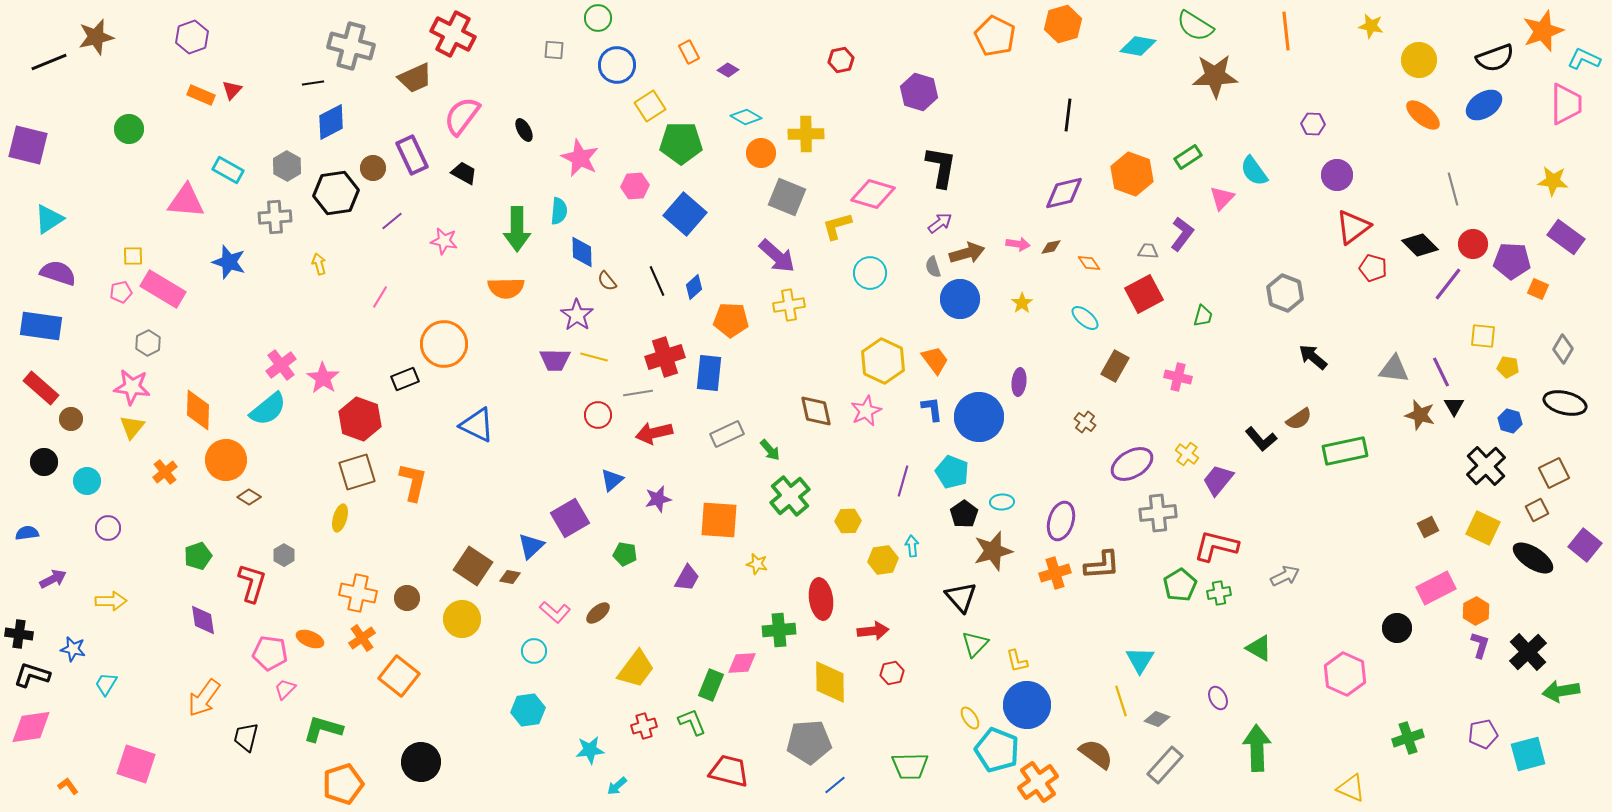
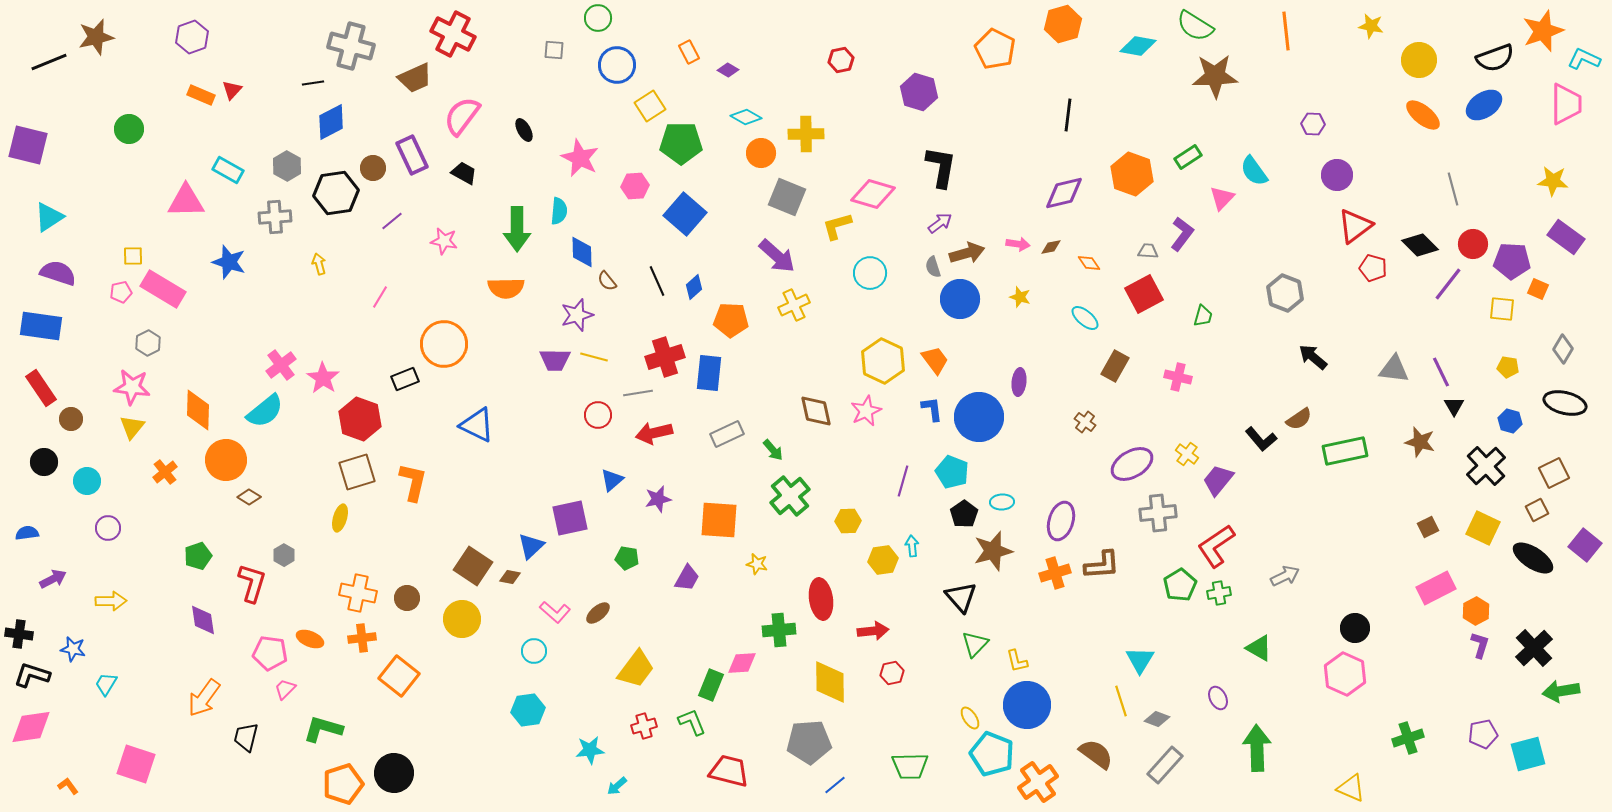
orange pentagon at (995, 36): moved 13 px down
pink triangle at (186, 201): rotated 6 degrees counterclockwise
cyan triangle at (49, 219): moved 2 px up
red triangle at (1353, 227): moved 2 px right, 1 px up
yellow star at (1022, 303): moved 2 px left, 6 px up; rotated 20 degrees counterclockwise
yellow cross at (789, 305): moved 5 px right; rotated 16 degrees counterclockwise
purple star at (577, 315): rotated 20 degrees clockwise
yellow square at (1483, 336): moved 19 px right, 27 px up
red rectangle at (41, 388): rotated 15 degrees clockwise
cyan semicircle at (268, 409): moved 3 px left, 2 px down
brown star at (1420, 415): moved 27 px down
green arrow at (770, 450): moved 3 px right
purple square at (570, 518): rotated 18 degrees clockwise
red L-shape at (1216, 546): rotated 48 degrees counterclockwise
green pentagon at (625, 554): moved 2 px right, 4 px down
black circle at (1397, 628): moved 42 px left
orange cross at (362, 638): rotated 28 degrees clockwise
black cross at (1528, 652): moved 6 px right, 4 px up
cyan pentagon at (997, 750): moved 5 px left, 4 px down
black circle at (421, 762): moved 27 px left, 11 px down
